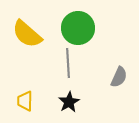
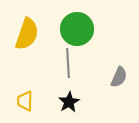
green circle: moved 1 px left, 1 px down
yellow semicircle: rotated 112 degrees counterclockwise
